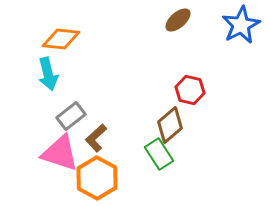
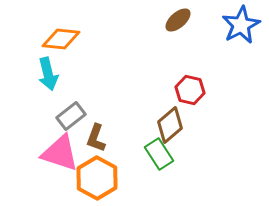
brown L-shape: rotated 28 degrees counterclockwise
